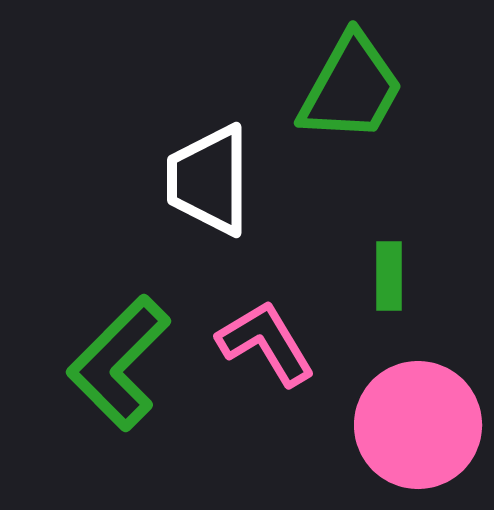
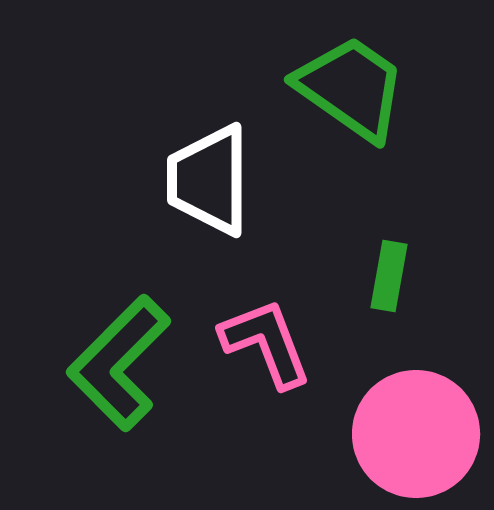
green trapezoid: rotated 84 degrees counterclockwise
green rectangle: rotated 10 degrees clockwise
pink L-shape: rotated 10 degrees clockwise
pink circle: moved 2 px left, 9 px down
